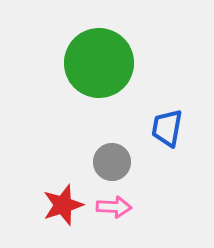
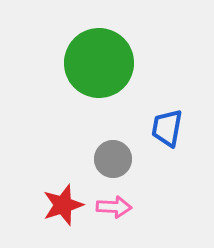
gray circle: moved 1 px right, 3 px up
